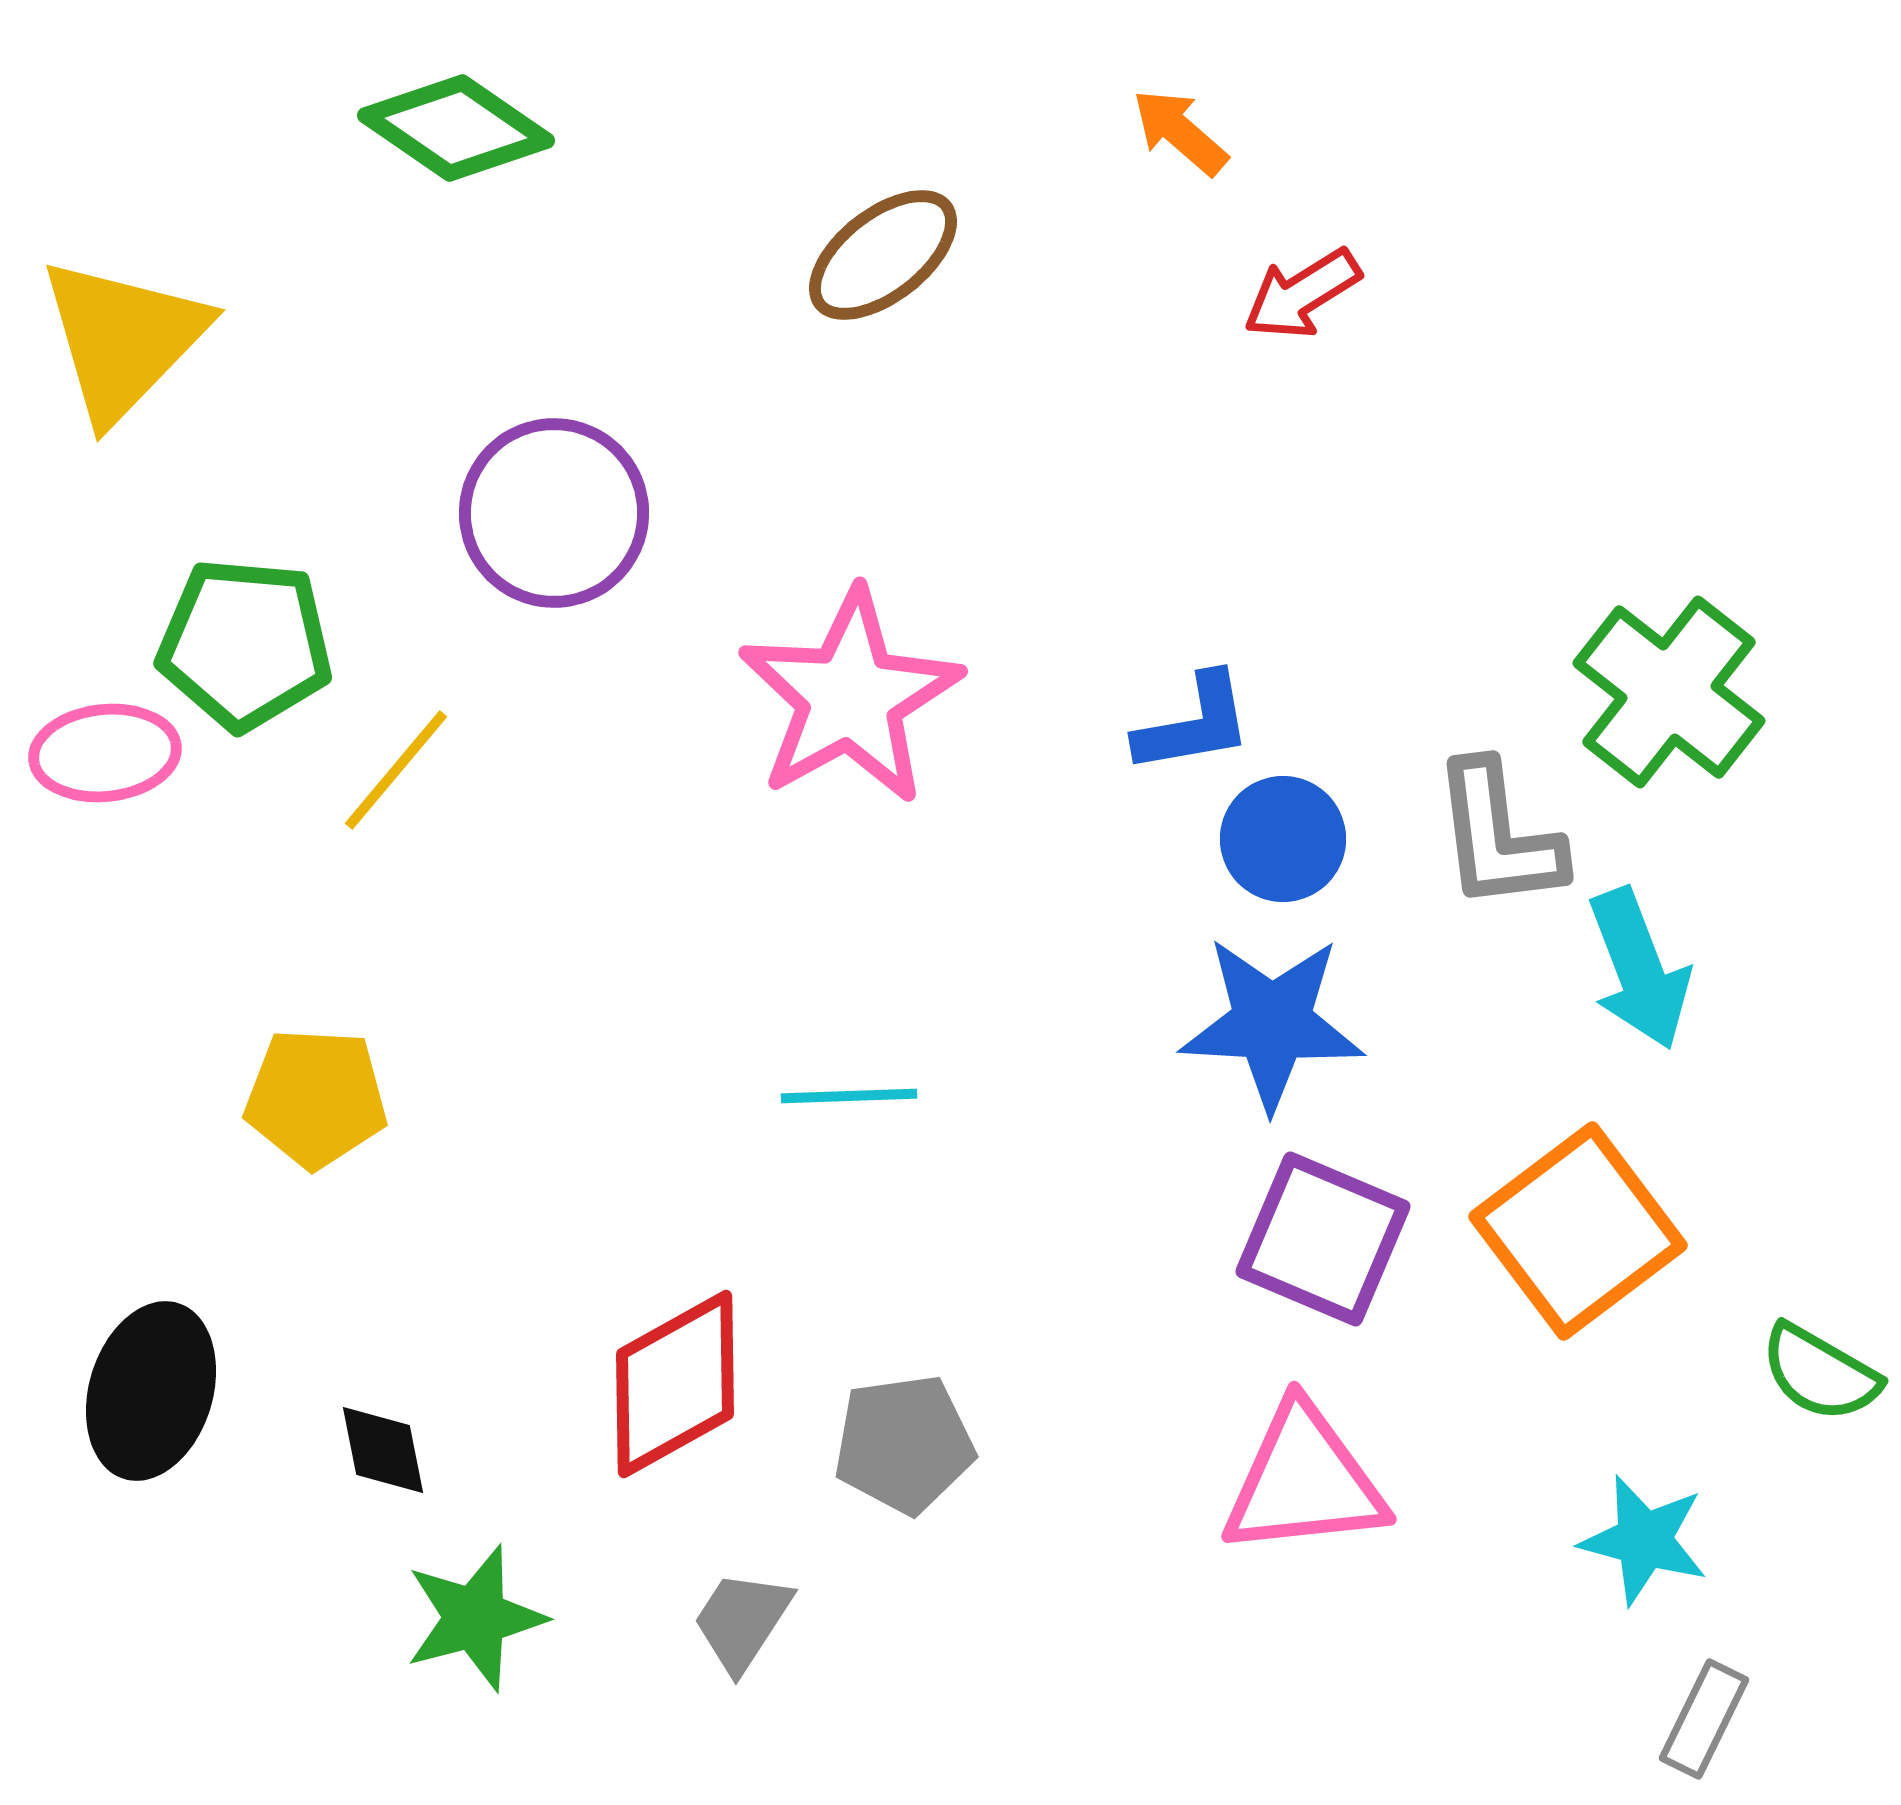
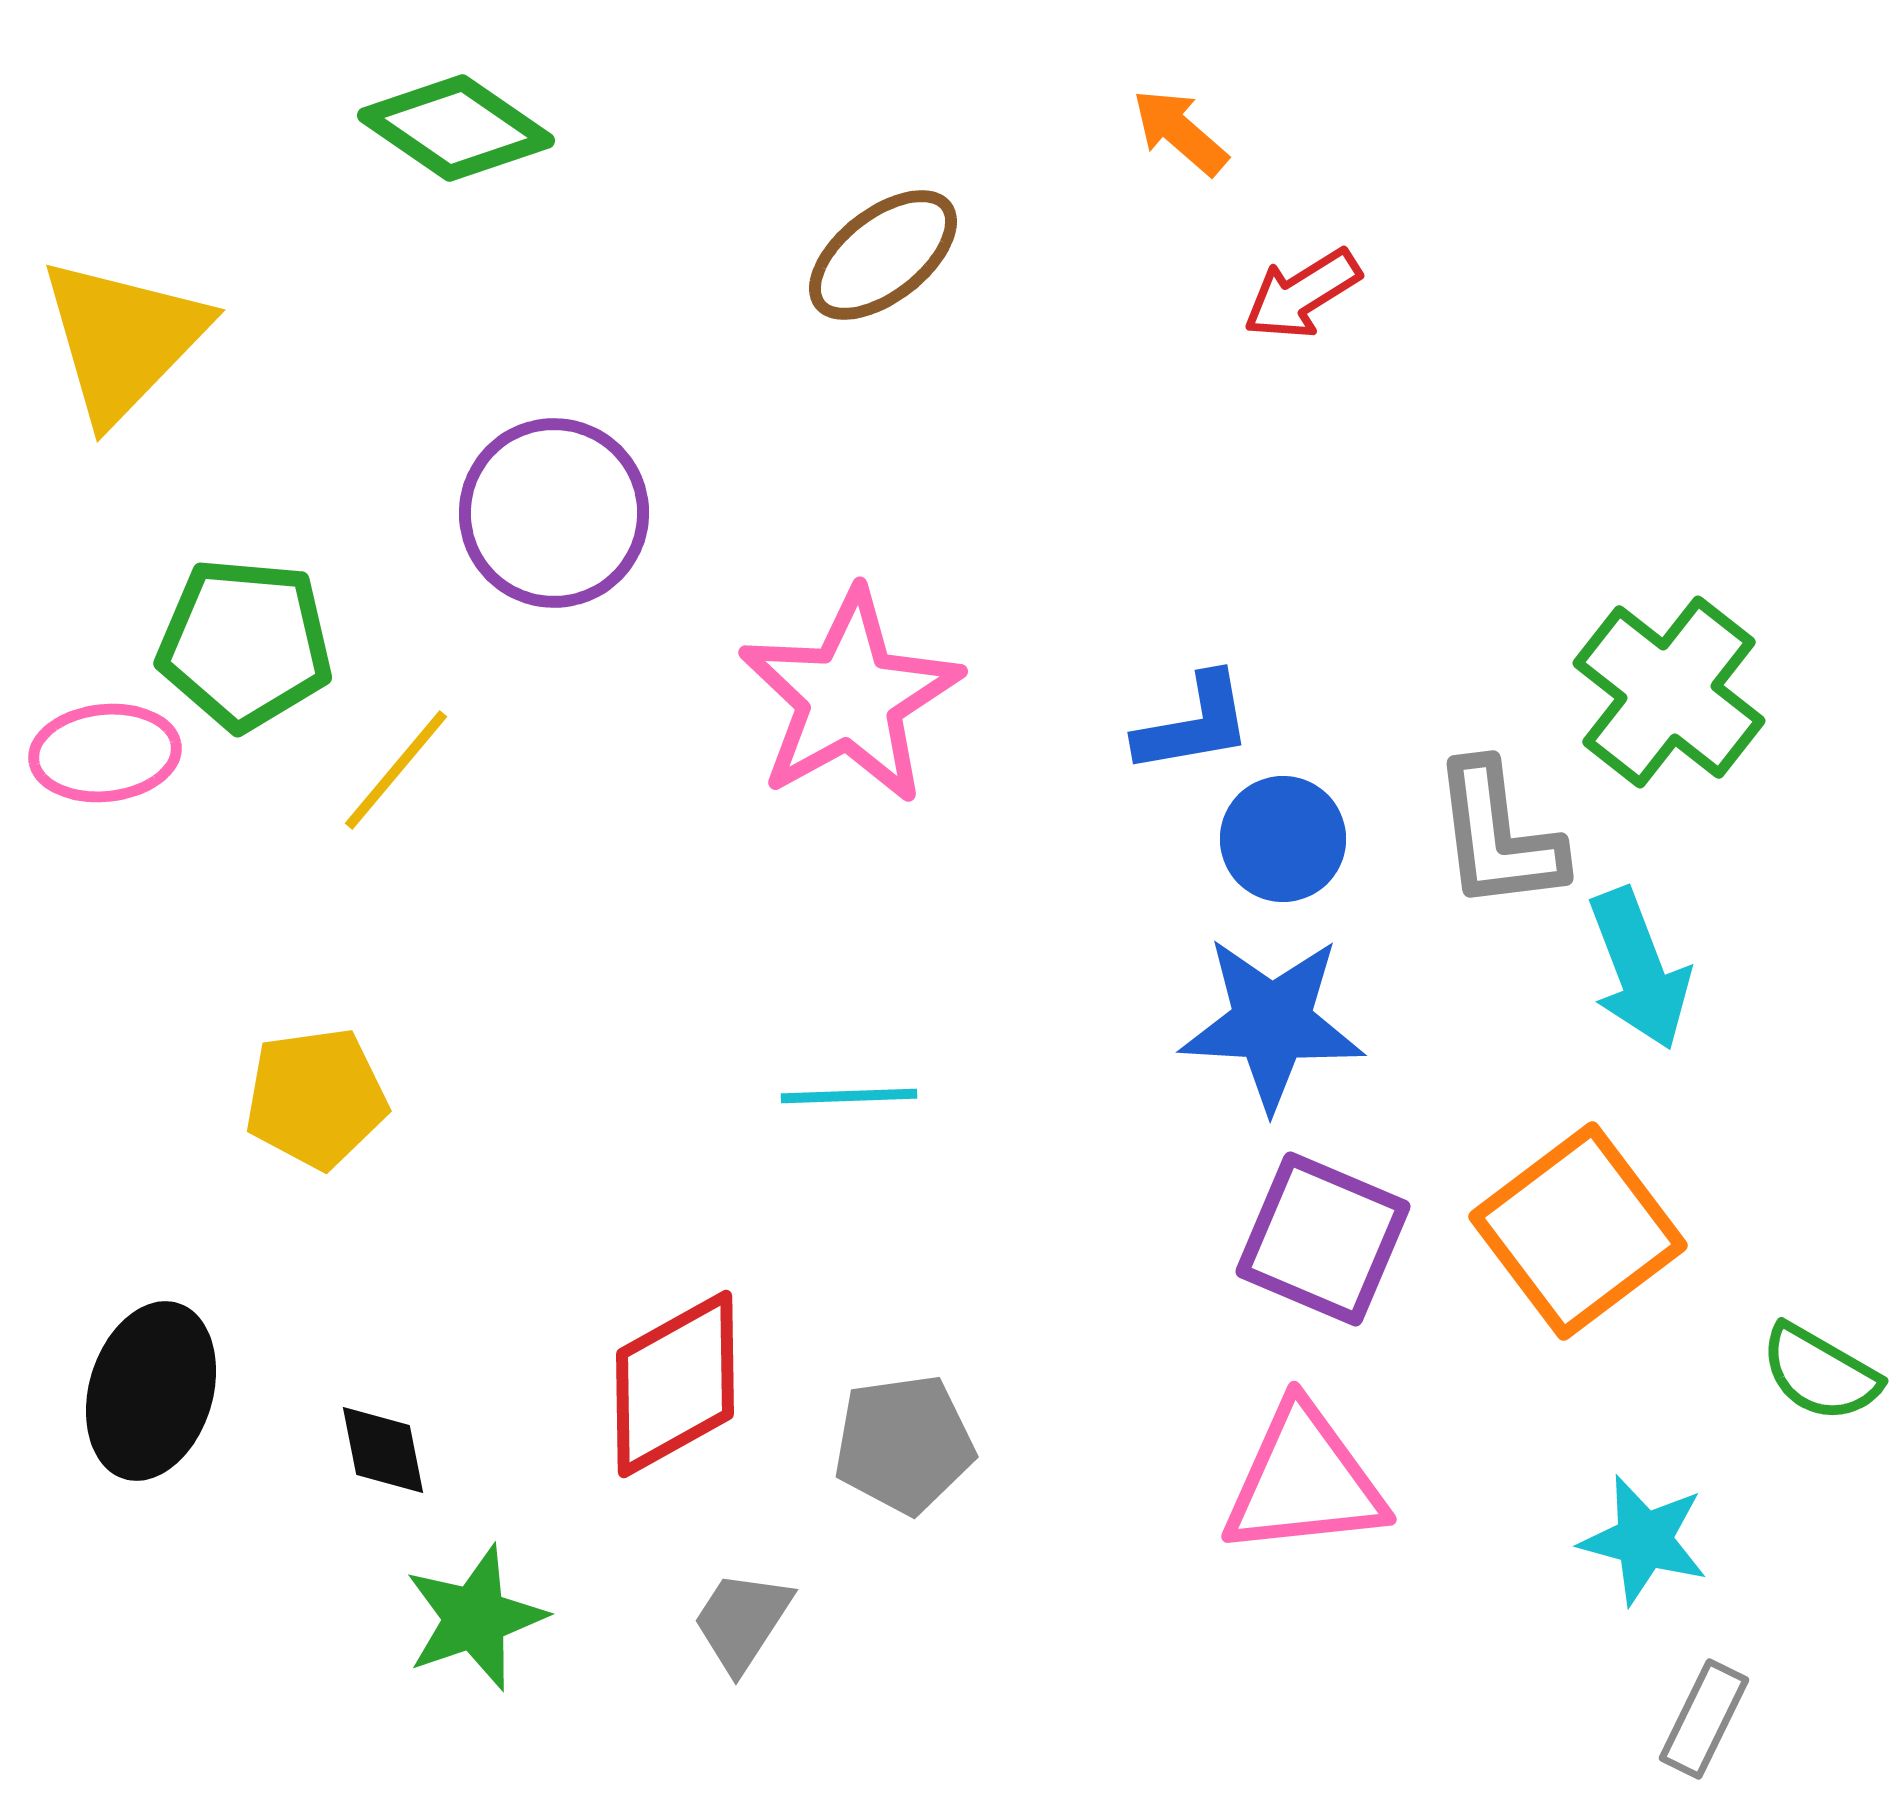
yellow pentagon: rotated 11 degrees counterclockwise
green star: rotated 4 degrees counterclockwise
